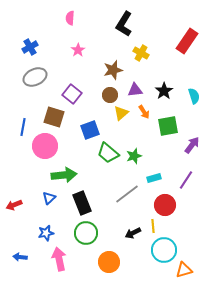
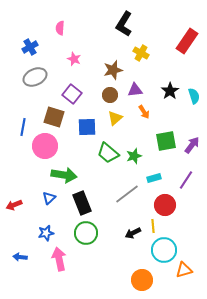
pink semicircle: moved 10 px left, 10 px down
pink star: moved 4 px left, 9 px down; rotated 16 degrees counterclockwise
black star: moved 6 px right
yellow triangle: moved 6 px left, 5 px down
green square: moved 2 px left, 15 px down
blue square: moved 3 px left, 3 px up; rotated 18 degrees clockwise
green arrow: rotated 15 degrees clockwise
orange circle: moved 33 px right, 18 px down
